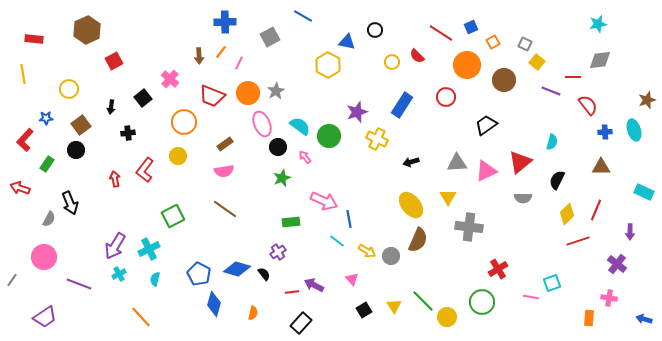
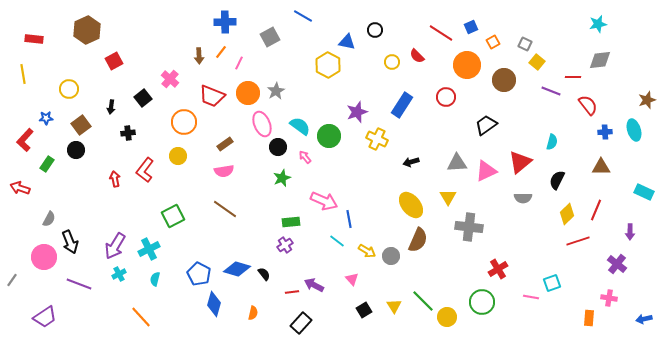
black arrow at (70, 203): moved 39 px down
purple cross at (278, 252): moved 7 px right, 7 px up
blue arrow at (644, 319): rotated 28 degrees counterclockwise
